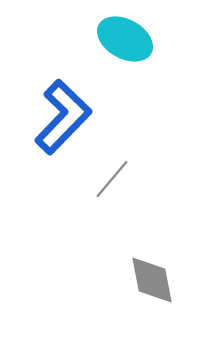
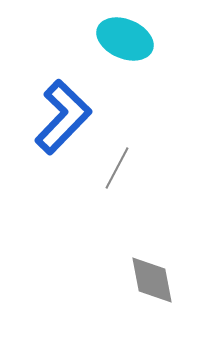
cyan ellipse: rotated 6 degrees counterclockwise
gray line: moved 5 px right, 11 px up; rotated 12 degrees counterclockwise
